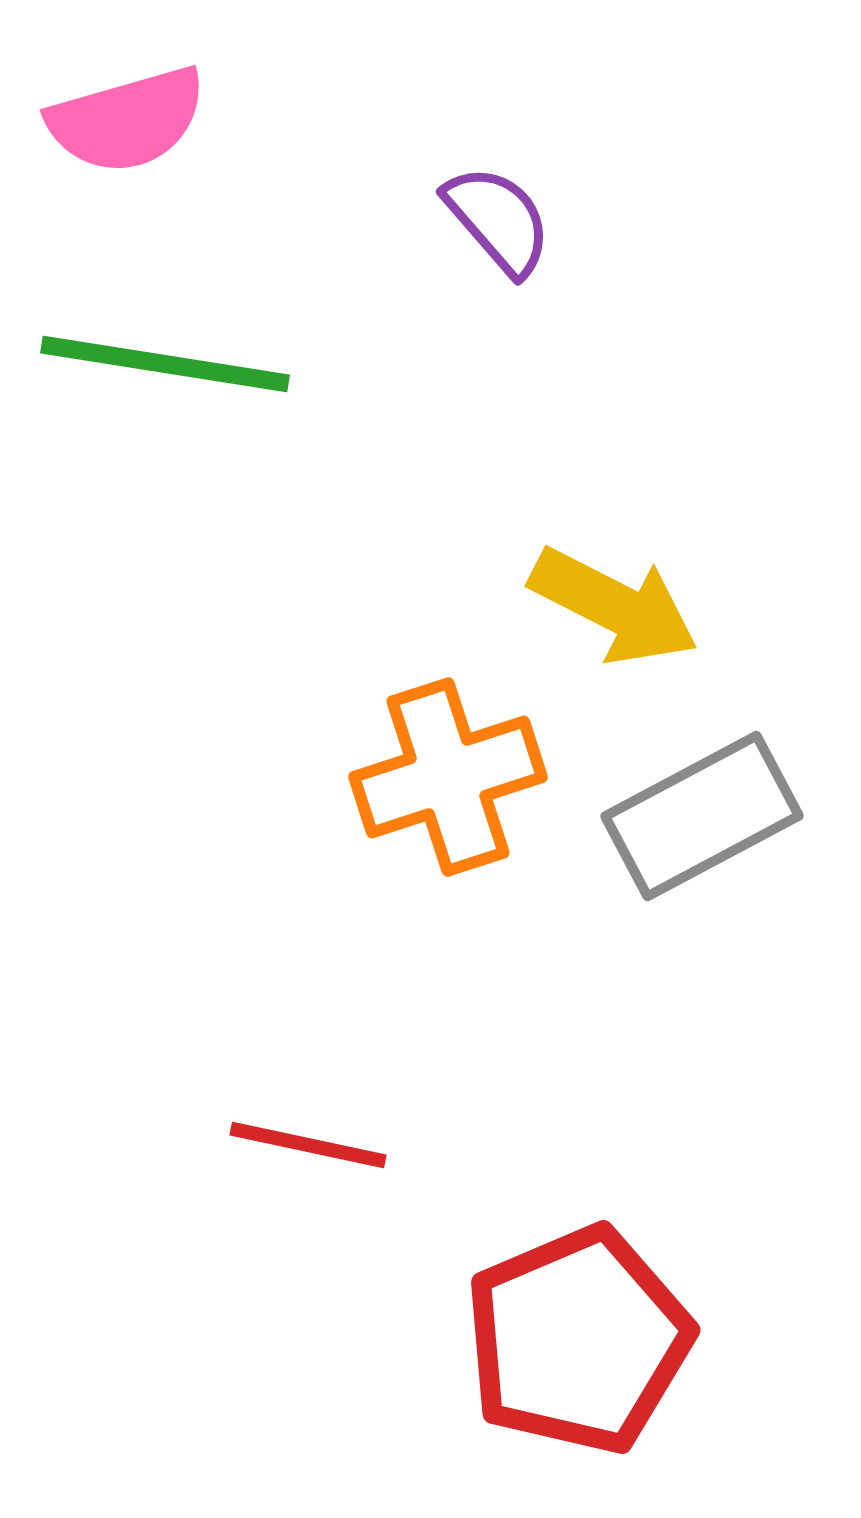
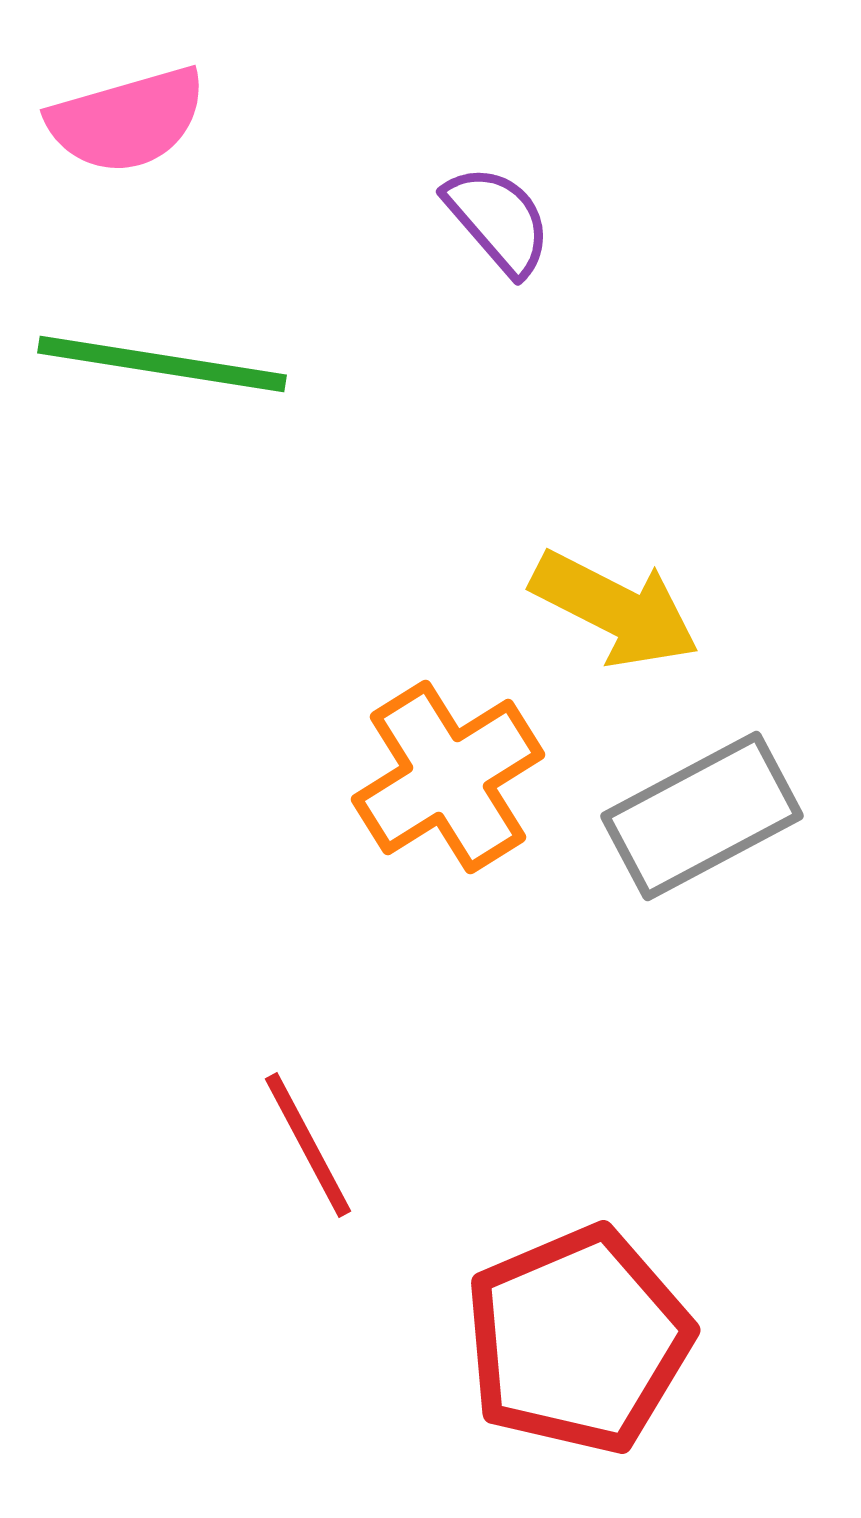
green line: moved 3 px left
yellow arrow: moved 1 px right, 3 px down
orange cross: rotated 14 degrees counterclockwise
red line: rotated 50 degrees clockwise
